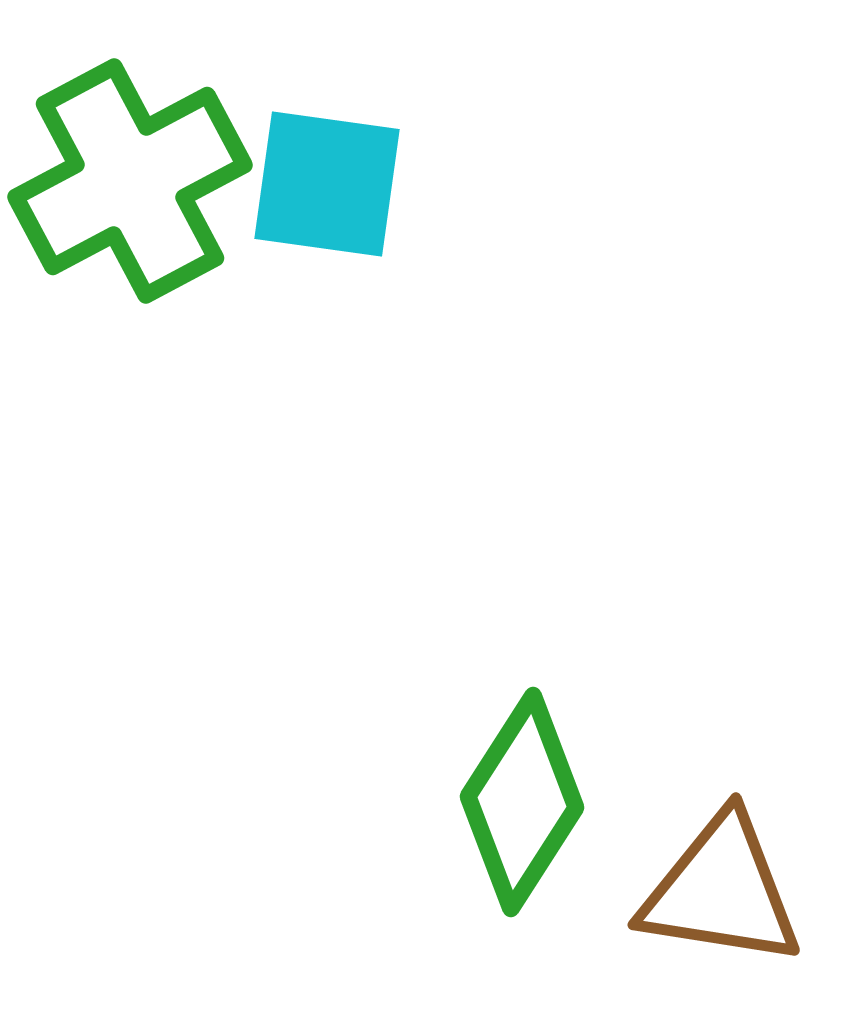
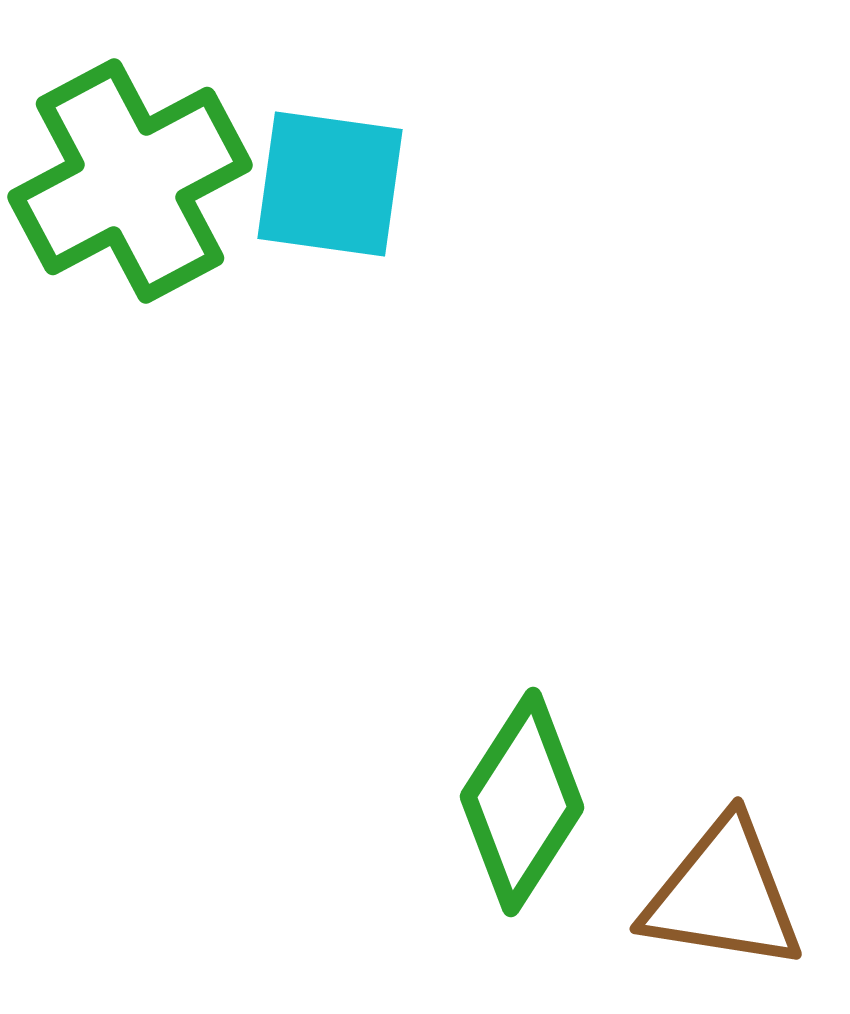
cyan square: moved 3 px right
brown triangle: moved 2 px right, 4 px down
